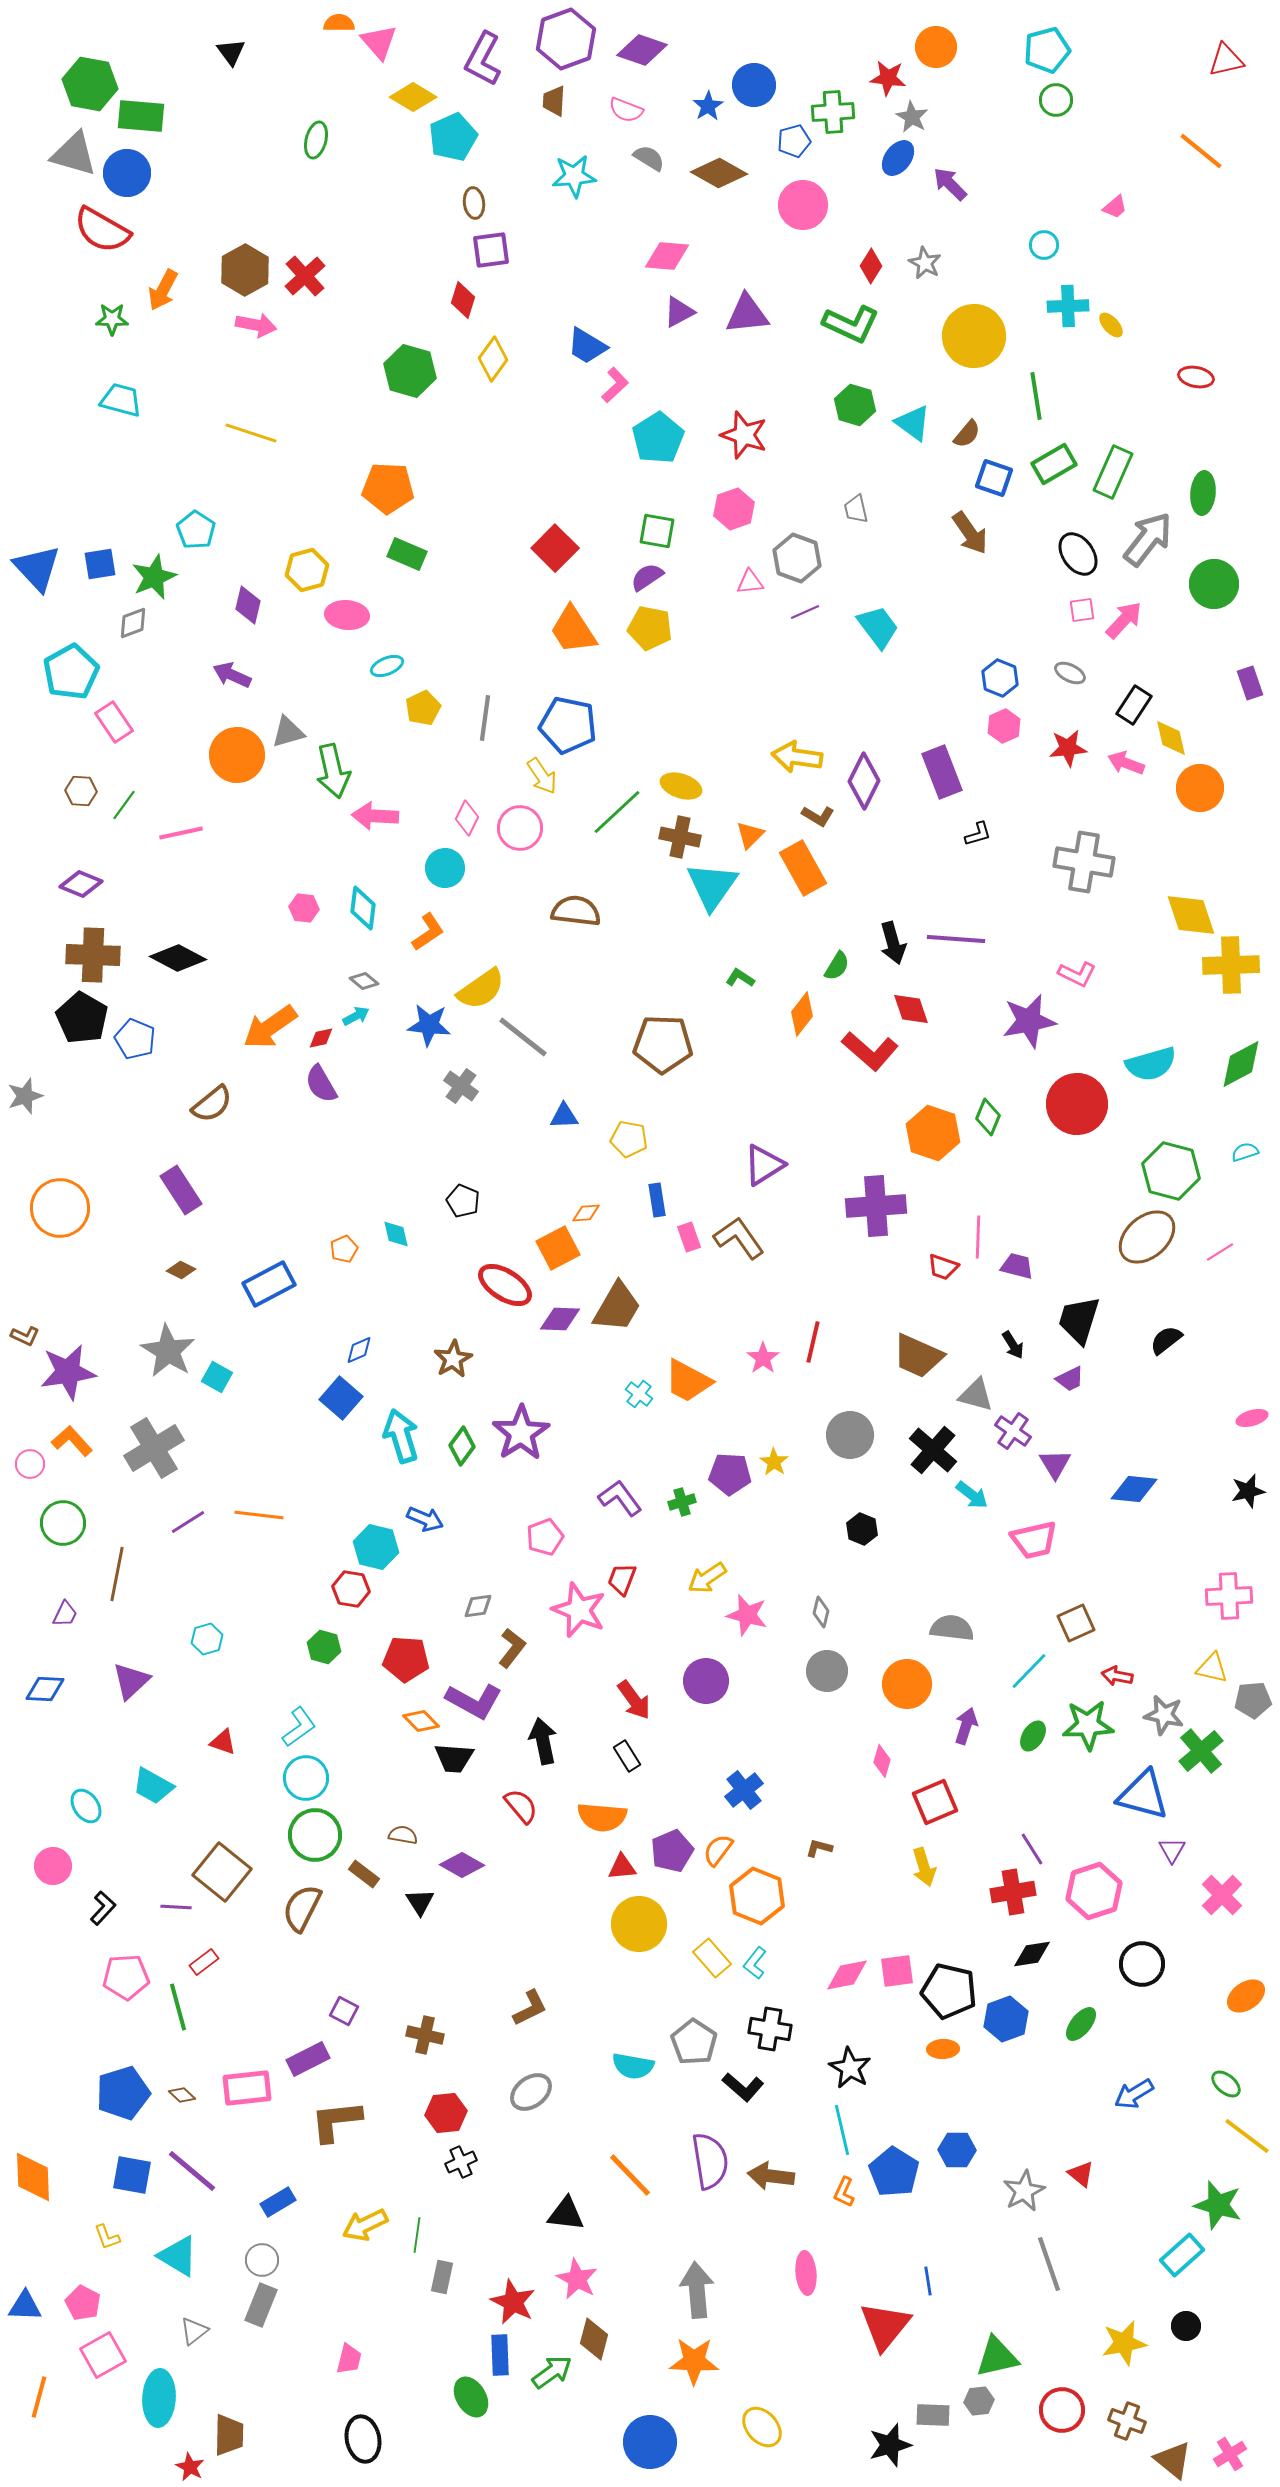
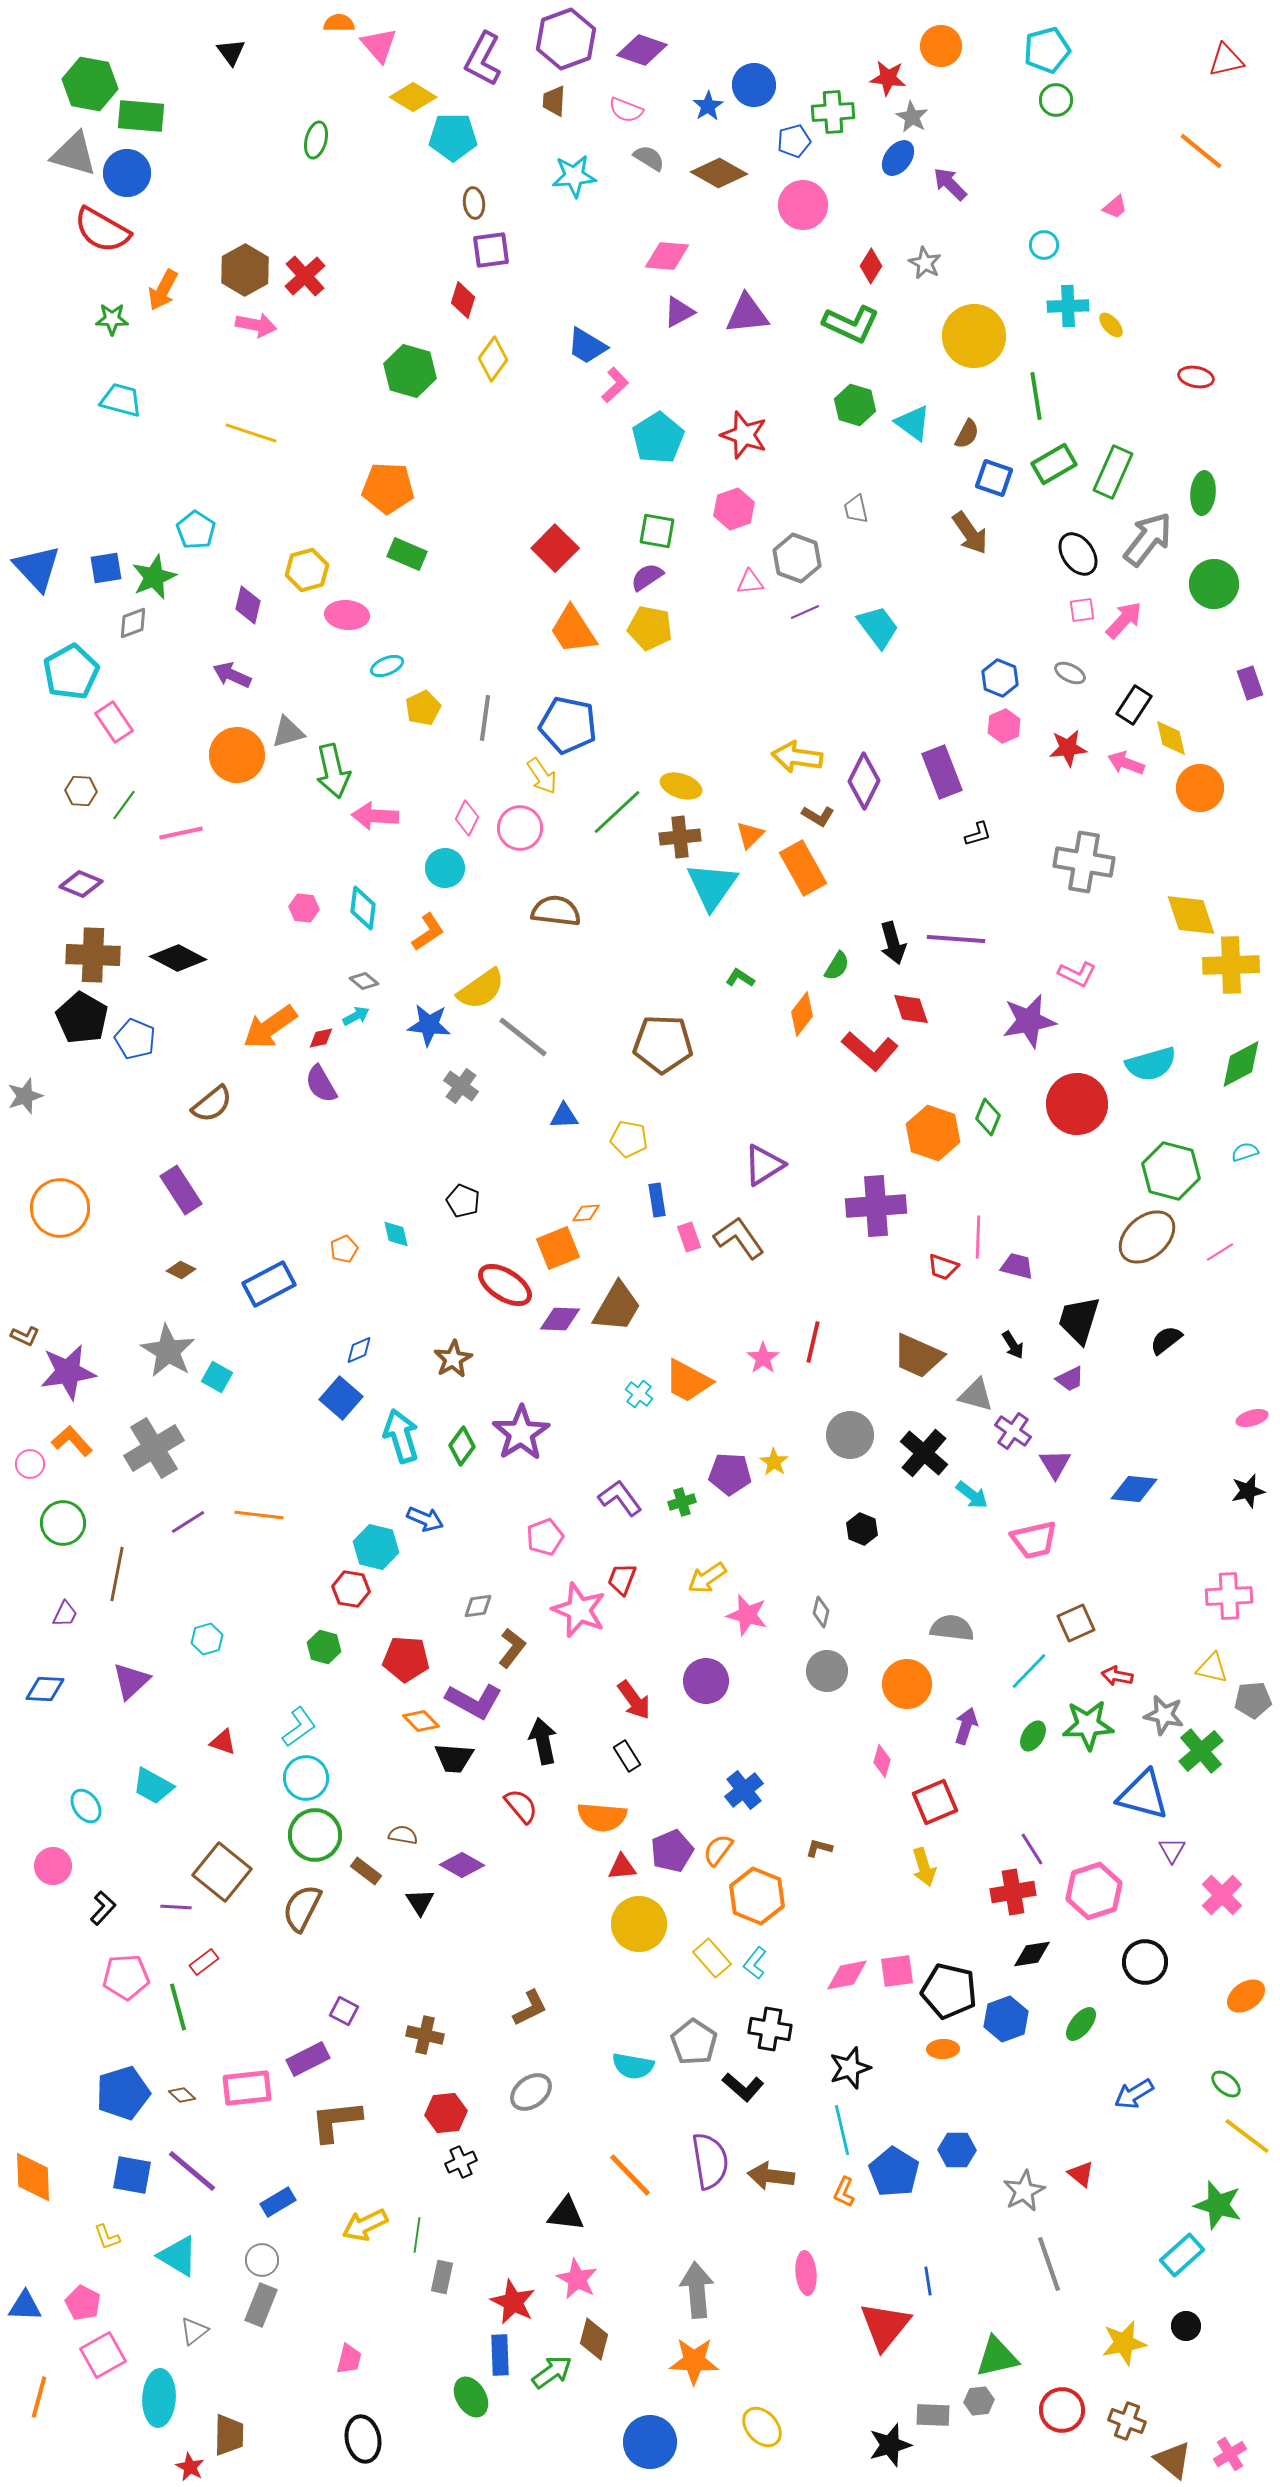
pink triangle at (379, 42): moved 3 px down
orange circle at (936, 47): moved 5 px right, 1 px up
cyan pentagon at (453, 137): rotated 24 degrees clockwise
brown semicircle at (967, 434): rotated 12 degrees counterclockwise
blue square at (100, 564): moved 6 px right, 4 px down
brown cross at (680, 837): rotated 18 degrees counterclockwise
brown semicircle at (576, 911): moved 20 px left
orange square at (558, 1248): rotated 6 degrees clockwise
black cross at (933, 1450): moved 9 px left, 3 px down
brown rectangle at (364, 1874): moved 2 px right, 3 px up
black circle at (1142, 1964): moved 3 px right, 2 px up
black star at (850, 2068): rotated 24 degrees clockwise
